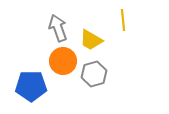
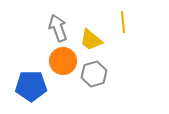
yellow line: moved 2 px down
yellow trapezoid: rotated 10 degrees clockwise
